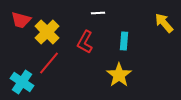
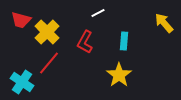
white line: rotated 24 degrees counterclockwise
